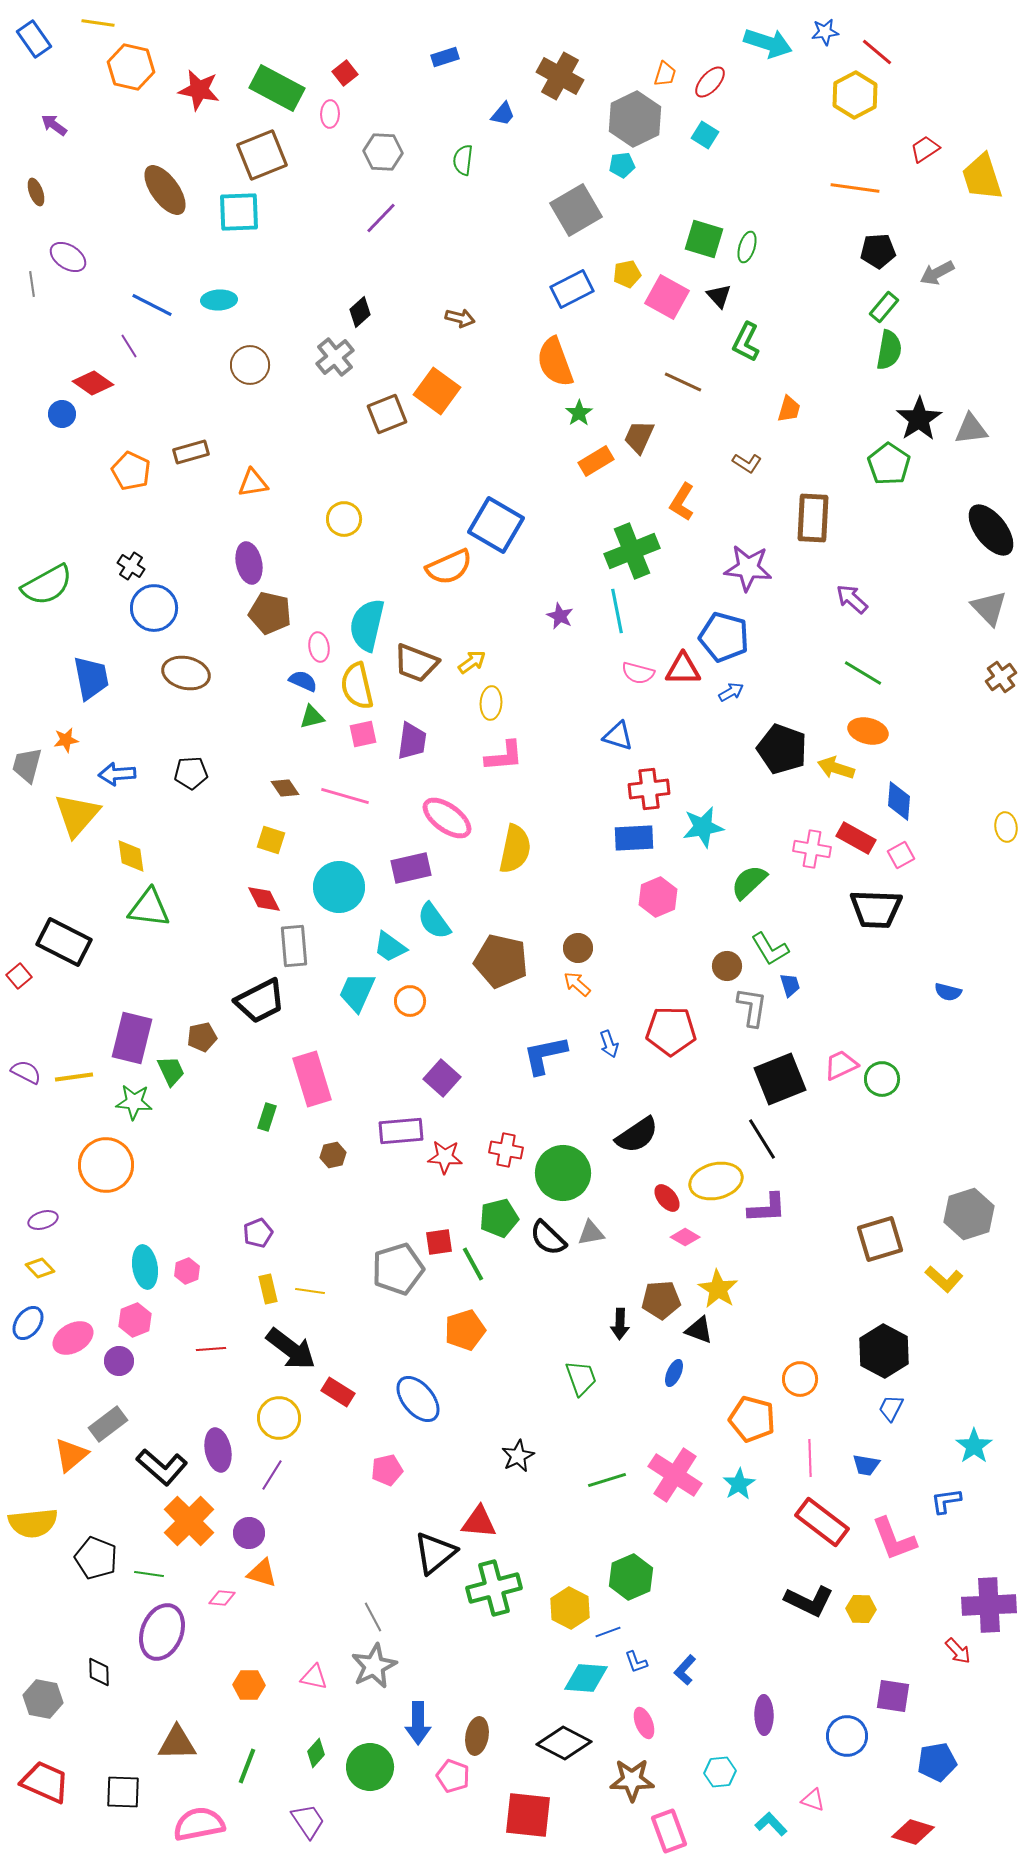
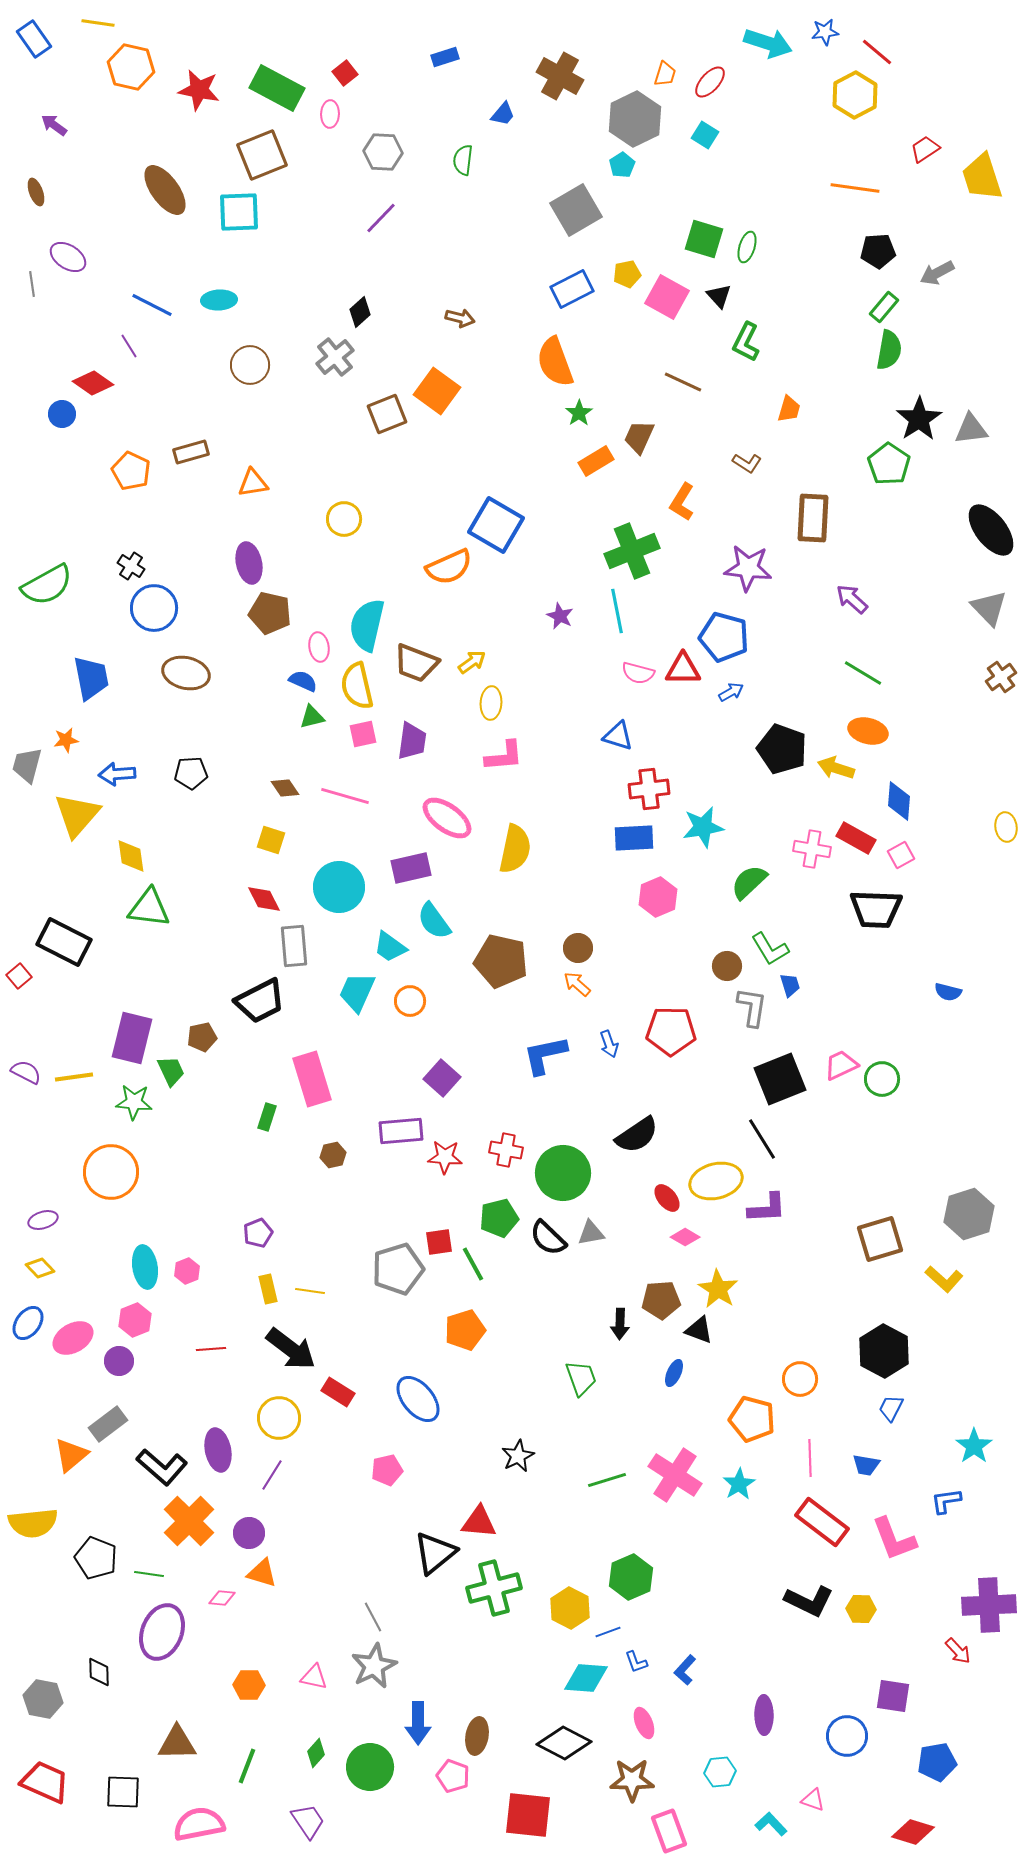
cyan pentagon at (622, 165): rotated 25 degrees counterclockwise
orange circle at (106, 1165): moved 5 px right, 7 px down
